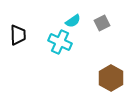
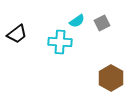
cyan semicircle: moved 4 px right
black trapezoid: moved 1 px left, 1 px up; rotated 55 degrees clockwise
cyan cross: rotated 20 degrees counterclockwise
